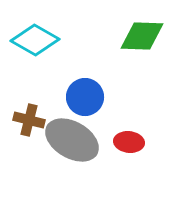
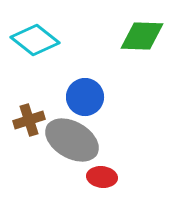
cyan diamond: rotated 9 degrees clockwise
brown cross: rotated 32 degrees counterclockwise
red ellipse: moved 27 px left, 35 px down
